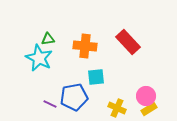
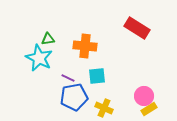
red rectangle: moved 9 px right, 14 px up; rotated 15 degrees counterclockwise
cyan square: moved 1 px right, 1 px up
pink circle: moved 2 px left
purple line: moved 18 px right, 26 px up
yellow cross: moved 13 px left
